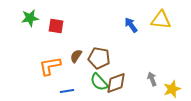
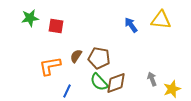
blue line: rotated 56 degrees counterclockwise
